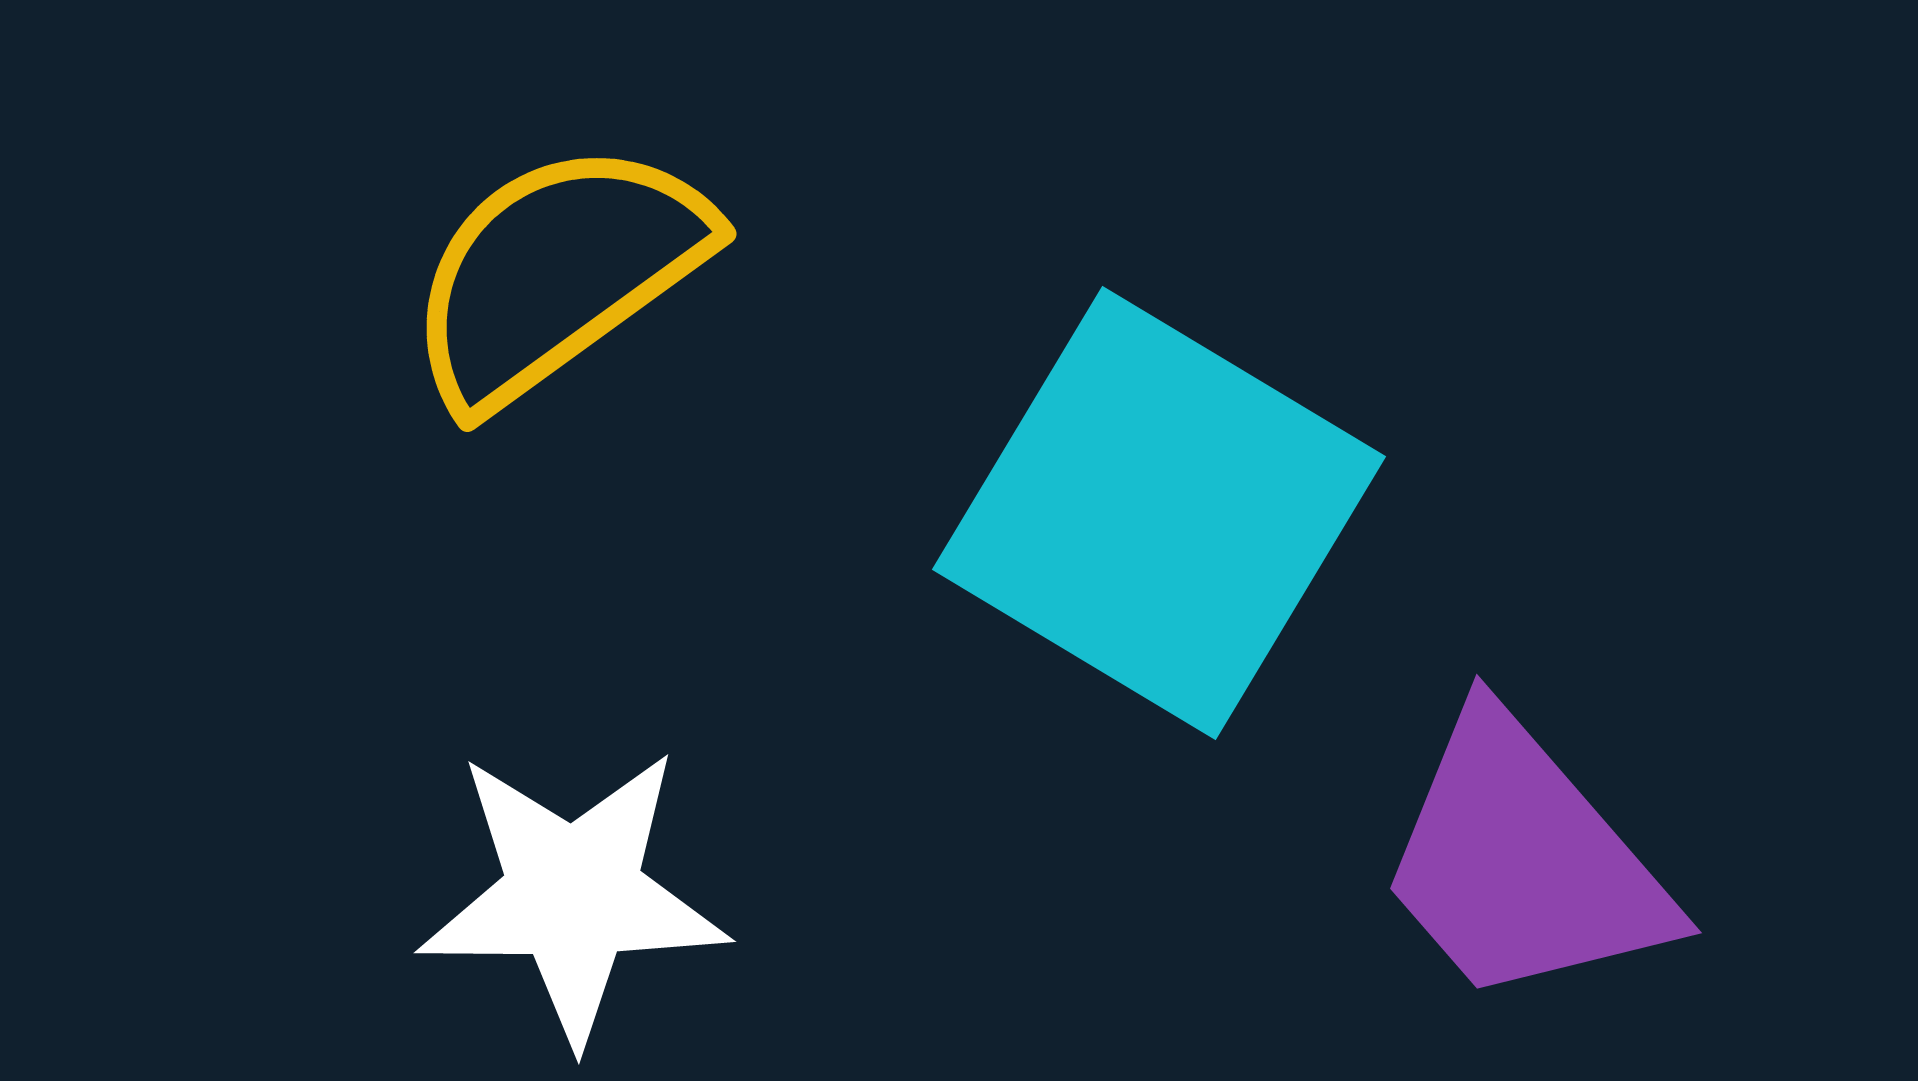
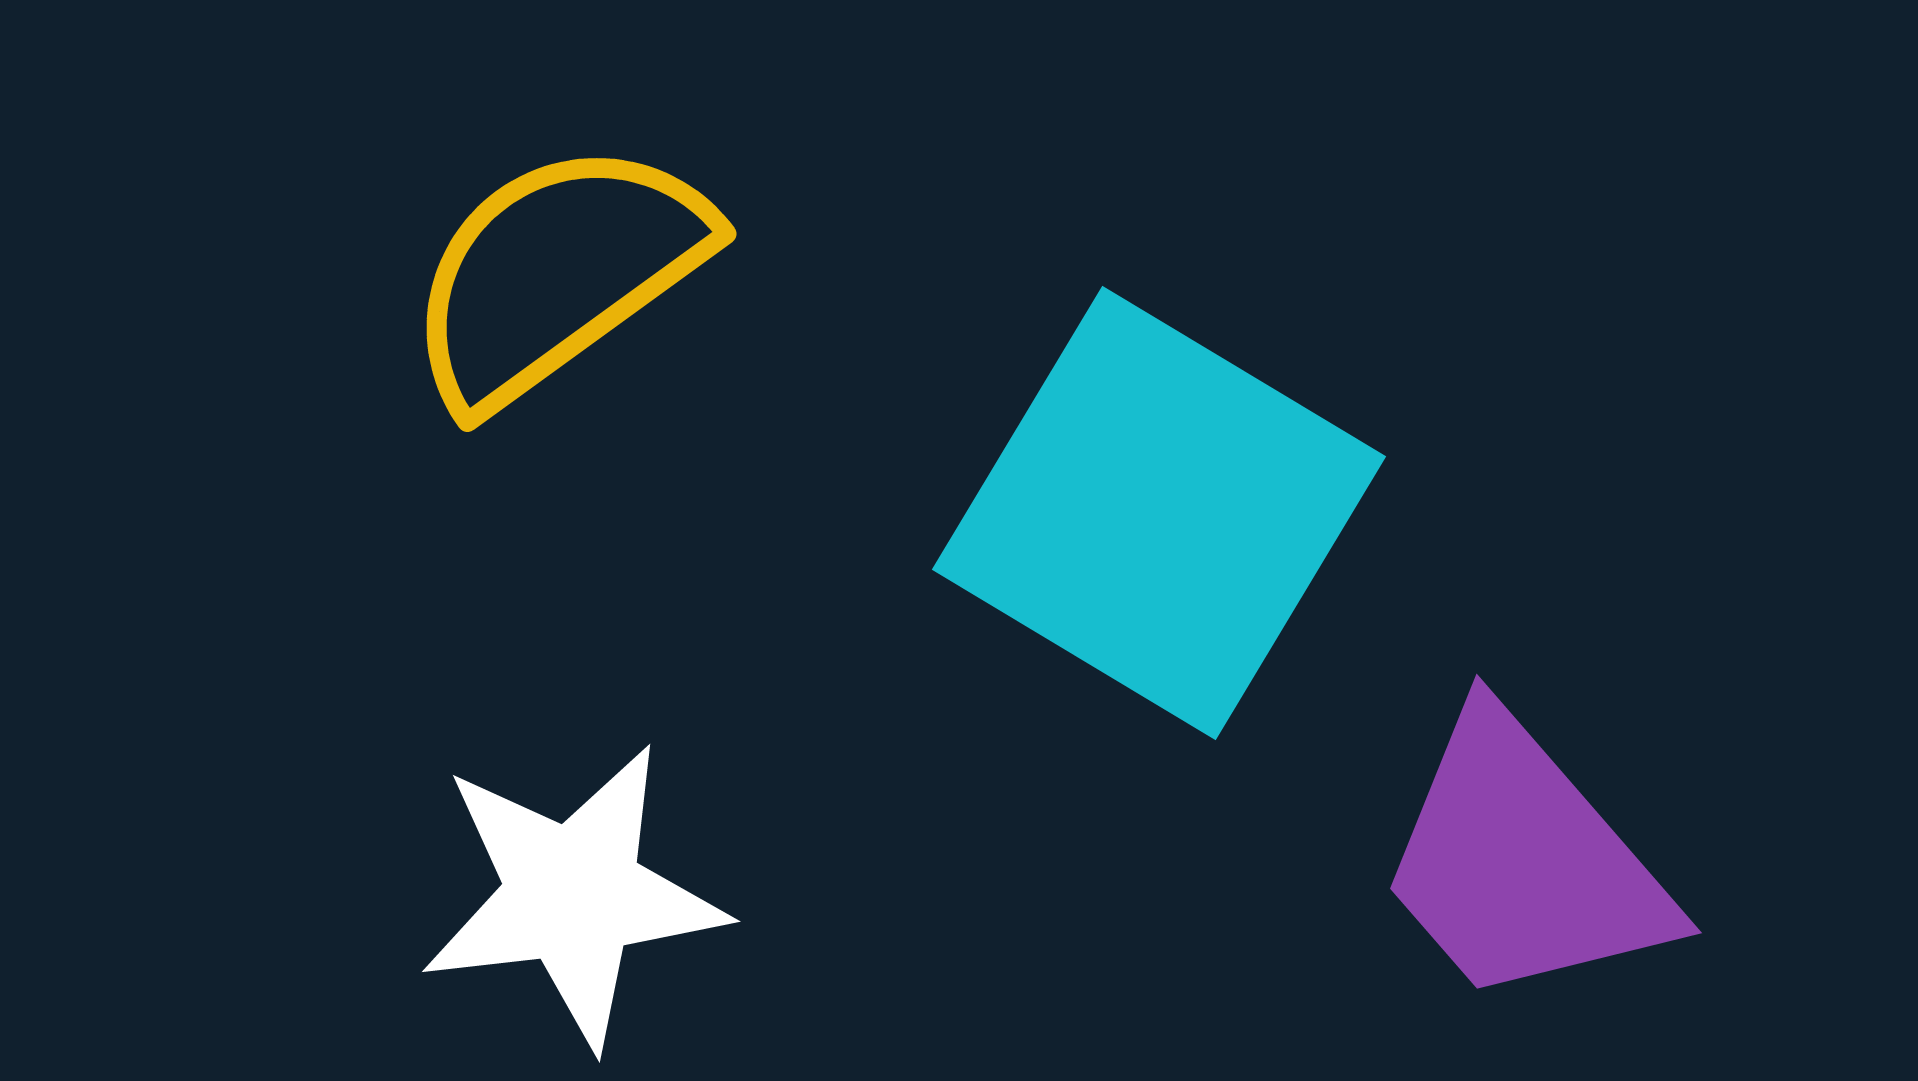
white star: rotated 7 degrees counterclockwise
